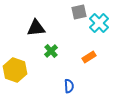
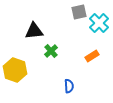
black triangle: moved 2 px left, 3 px down
orange rectangle: moved 3 px right, 1 px up
